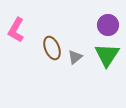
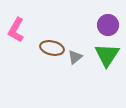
brown ellipse: rotated 55 degrees counterclockwise
